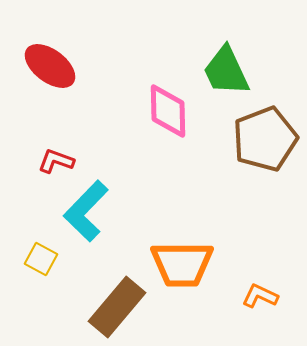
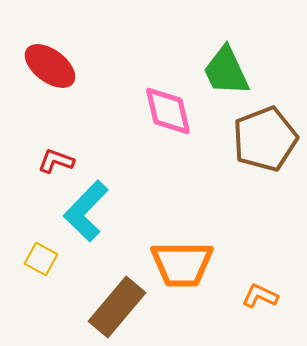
pink diamond: rotated 12 degrees counterclockwise
